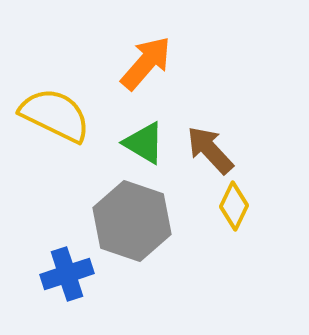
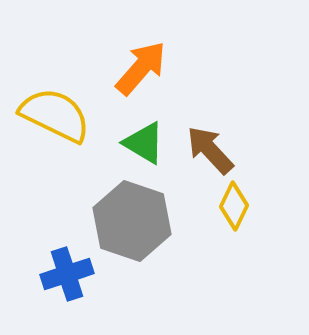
orange arrow: moved 5 px left, 5 px down
